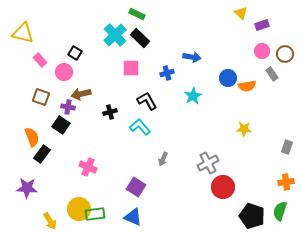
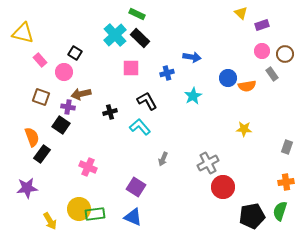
purple star at (27, 188): rotated 10 degrees counterclockwise
black pentagon at (252, 216): rotated 30 degrees counterclockwise
